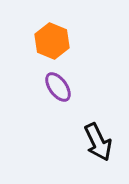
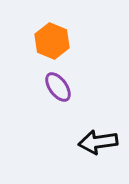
black arrow: rotated 108 degrees clockwise
